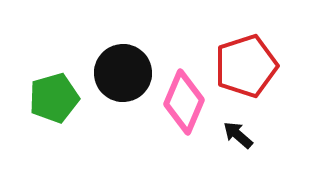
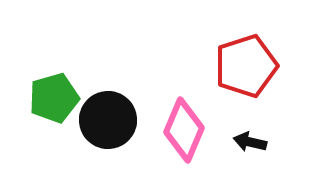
black circle: moved 15 px left, 47 px down
pink diamond: moved 28 px down
black arrow: moved 12 px right, 7 px down; rotated 28 degrees counterclockwise
